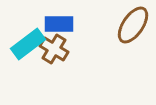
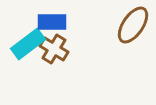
blue rectangle: moved 7 px left, 2 px up
